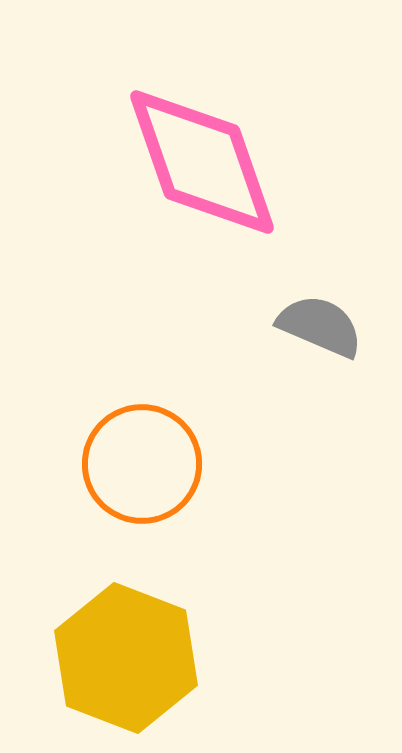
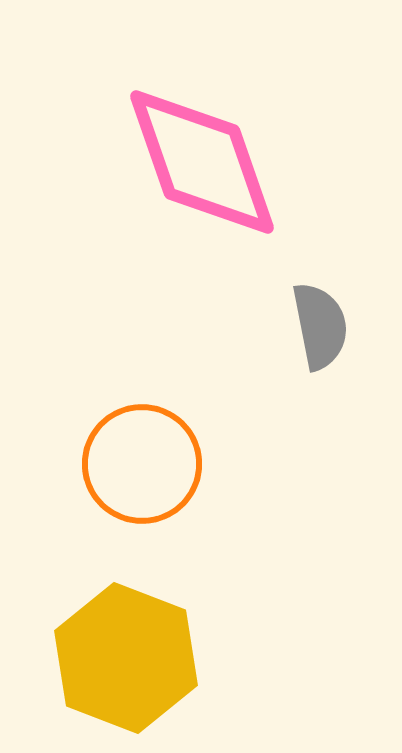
gray semicircle: rotated 56 degrees clockwise
